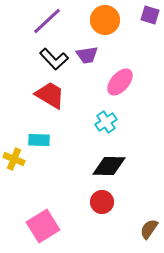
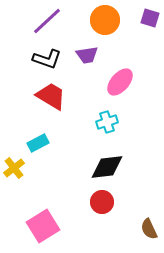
purple square: moved 3 px down
black L-shape: moved 7 px left; rotated 28 degrees counterclockwise
red trapezoid: moved 1 px right, 1 px down
cyan cross: moved 1 px right; rotated 15 degrees clockwise
cyan rectangle: moved 1 px left, 3 px down; rotated 30 degrees counterclockwise
yellow cross: moved 9 px down; rotated 30 degrees clockwise
black diamond: moved 2 px left, 1 px down; rotated 8 degrees counterclockwise
brown semicircle: rotated 60 degrees counterclockwise
